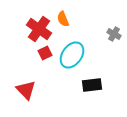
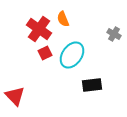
red triangle: moved 11 px left, 6 px down
